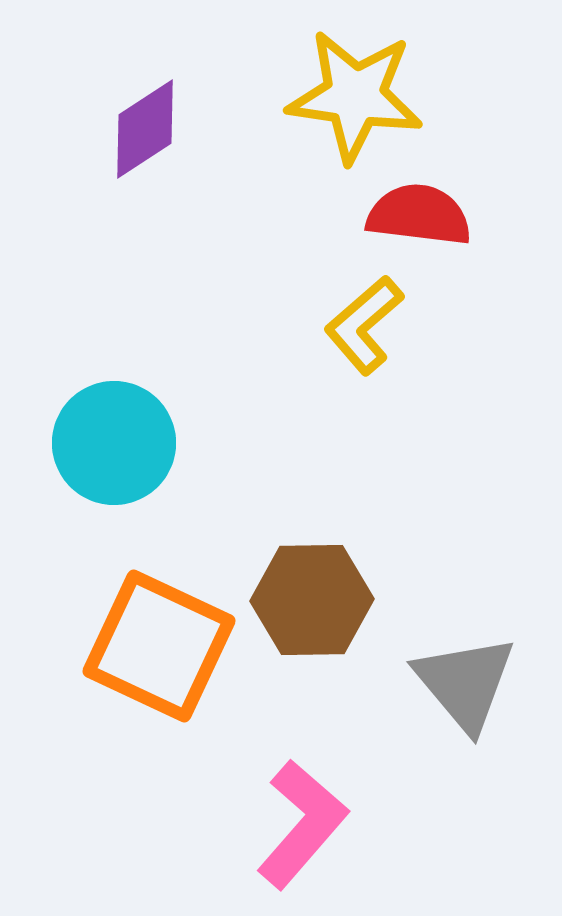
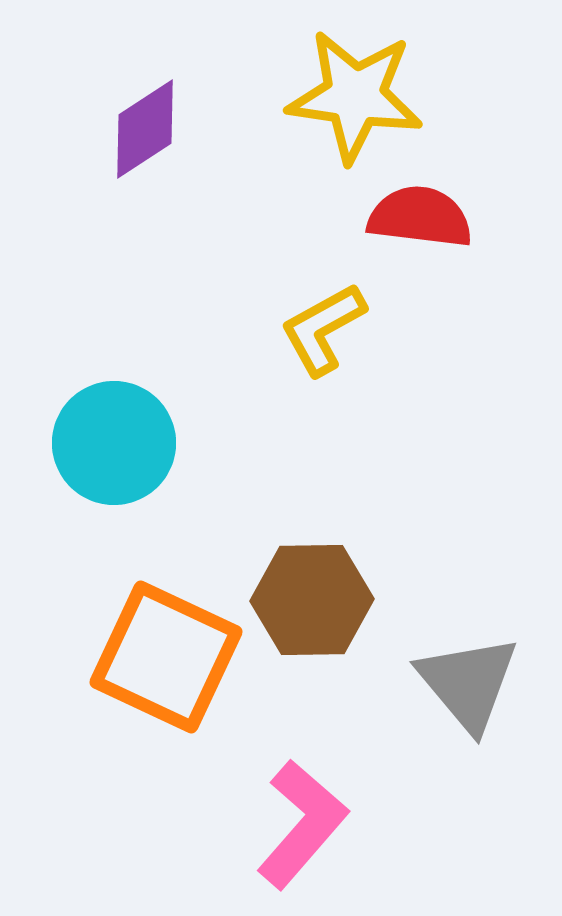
red semicircle: moved 1 px right, 2 px down
yellow L-shape: moved 41 px left, 4 px down; rotated 12 degrees clockwise
orange square: moved 7 px right, 11 px down
gray triangle: moved 3 px right
